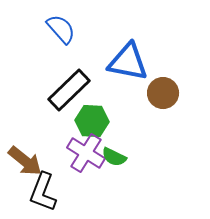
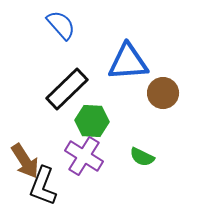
blue semicircle: moved 4 px up
blue triangle: rotated 15 degrees counterclockwise
black rectangle: moved 2 px left, 1 px up
purple cross: moved 2 px left, 3 px down
green semicircle: moved 28 px right
brown arrow: rotated 18 degrees clockwise
black L-shape: moved 6 px up
